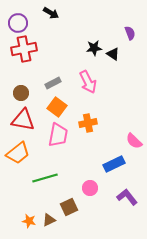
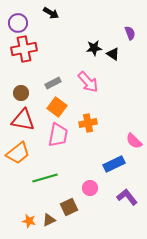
pink arrow: rotated 15 degrees counterclockwise
